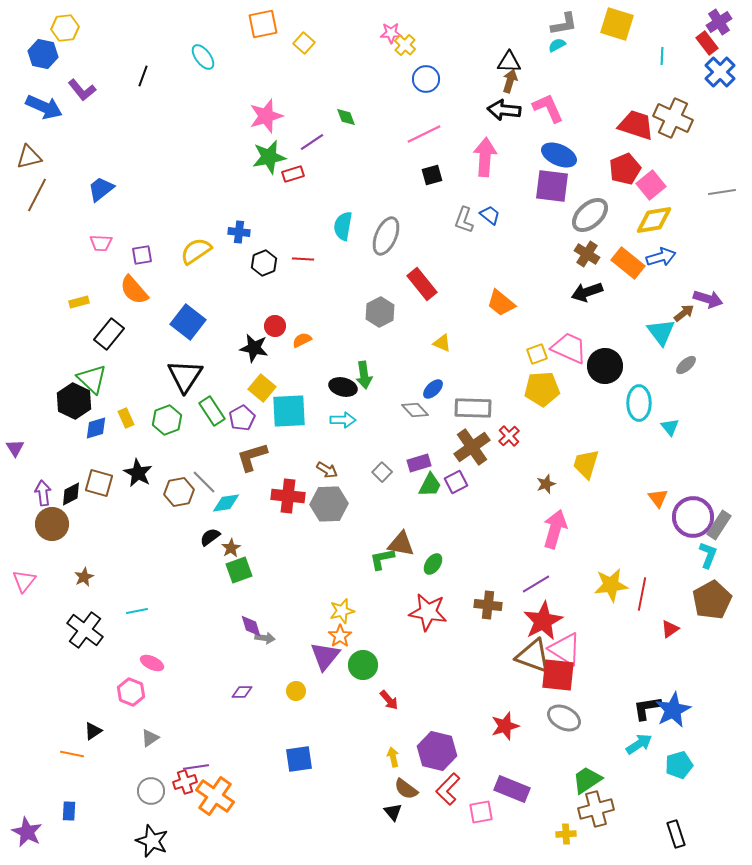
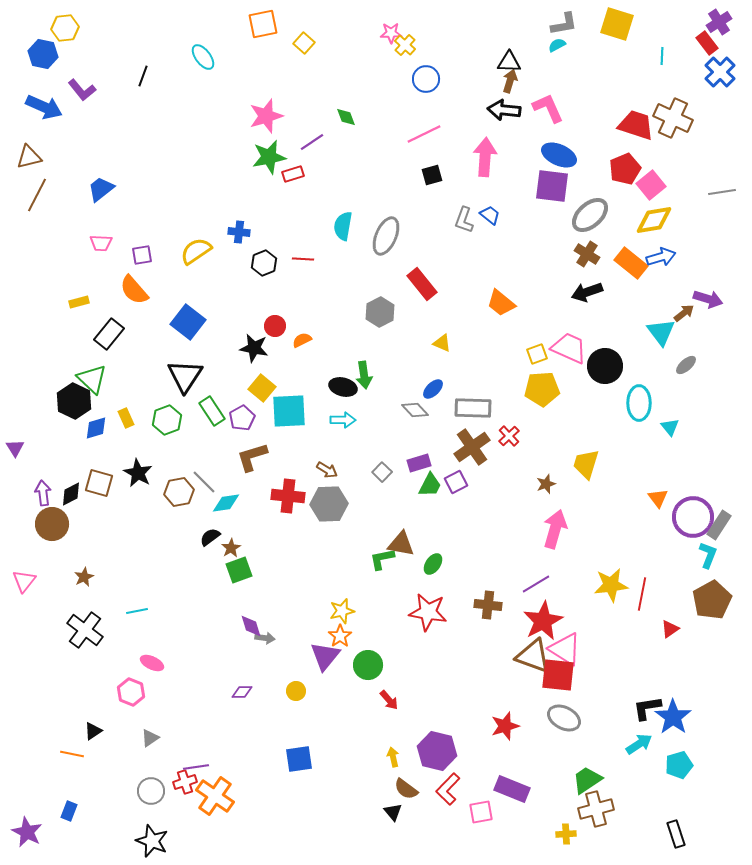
orange rectangle at (628, 263): moved 3 px right
green circle at (363, 665): moved 5 px right
blue star at (673, 710): moved 7 px down; rotated 9 degrees counterclockwise
blue rectangle at (69, 811): rotated 18 degrees clockwise
